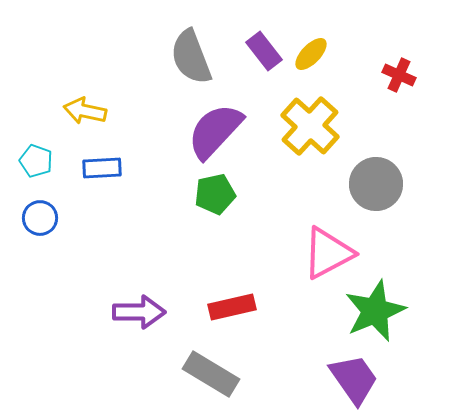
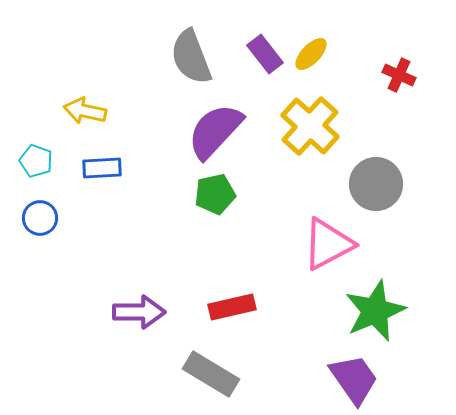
purple rectangle: moved 1 px right, 3 px down
pink triangle: moved 9 px up
